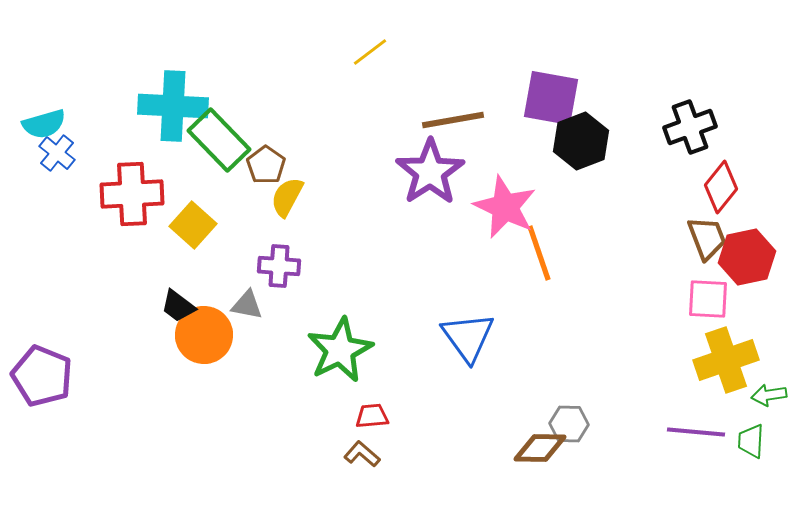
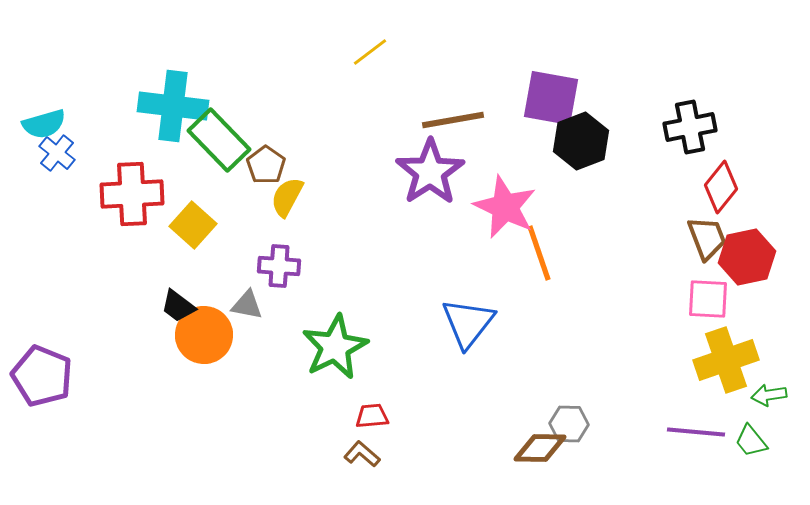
cyan cross: rotated 4 degrees clockwise
black cross: rotated 9 degrees clockwise
blue triangle: moved 14 px up; rotated 14 degrees clockwise
green star: moved 5 px left, 3 px up
green trapezoid: rotated 42 degrees counterclockwise
